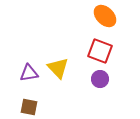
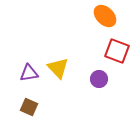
red square: moved 17 px right
purple circle: moved 1 px left
brown square: rotated 12 degrees clockwise
